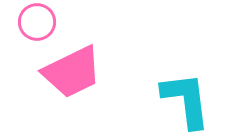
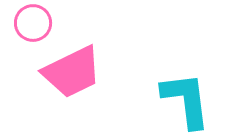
pink circle: moved 4 px left, 1 px down
